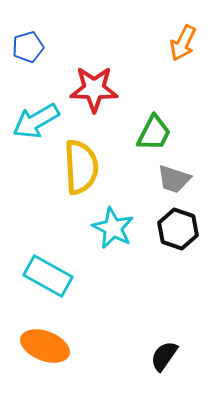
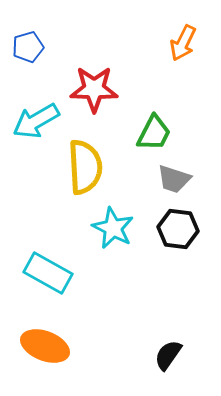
yellow semicircle: moved 4 px right
black hexagon: rotated 12 degrees counterclockwise
cyan rectangle: moved 3 px up
black semicircle: moved 4 px right, 1 px up
